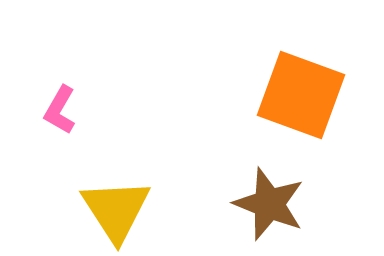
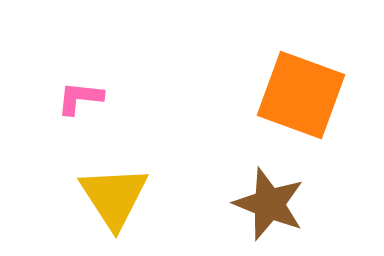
pink L-shape: moved 20 px right, 12 px up; rotated 66 degrees clockwise
yellow triangle: moved 2 px left, 13 px up
